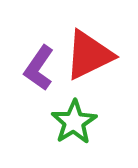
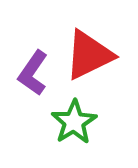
purple L-shape: moved 6 px left, 5 px down
